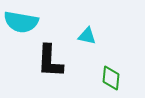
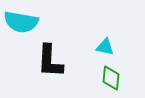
cyan triangle: moved 18 px right, 11 px down
